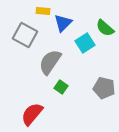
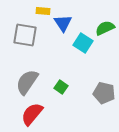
blue triangle: rotated 18 degrees counterclockwise
green semicircle: rotated 114 degrees clockwise
gray square: rotated 20 degrees counterclockwise
cyan square: moved 2 px left; rotated 24 degrees counterclockwise
gray semicircle: moved 23 px left, 20 px down
gray pentagon: moved 5 px down
